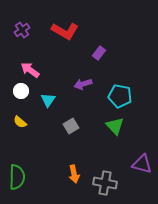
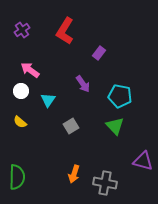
red L-shape: rotated 92 degrees clockwise
purple arrow: rotated 108 degrees counterclockwise
purple triangle: moved 1 px right, 3 px up
orange arrow: rotated 30 degrees clockwise
